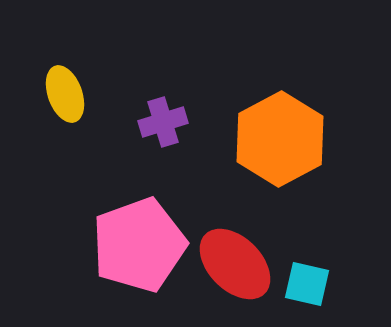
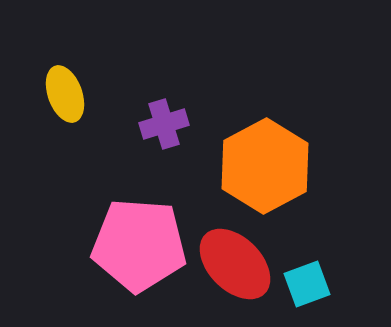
purple cross: moved 1 px right, 2 px down
orange hexagon: moved 15 px left, 27 px down
pink pentagon: rotated 24 degrees clockwise
cyan square: rotated 33 degrees counterclockwise
